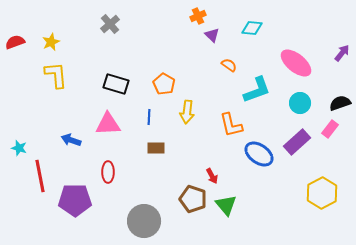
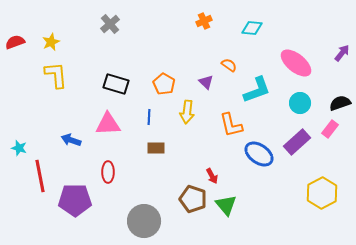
orange cross: moved 6 px right, 5 px down
purple triangle: moved 6 px left, 47 px down
